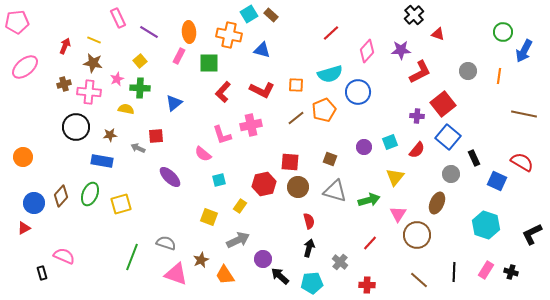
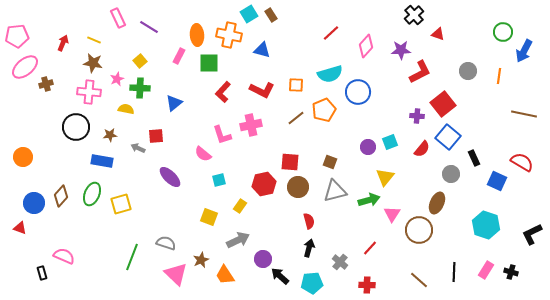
brown rectangle at (271, 15): rotated 16 degrees clockwise
pink pentagon at (17, 22): moved 14 px down
purple line at (149, 32): moved 5 px up
orange ellipse at (189, 32): moved 8 px right, 3 px down
red arrow at (65, 46): moved 2 px left, 3 px up
pink diamond at (367, 51): moved 1 px left, 5 px up
brown cross at (64, 84): moved 18 px left
purple circle at (364, 147): moved 4 px right
red semicircle at (417, 150): moved 5 px right, 1 px up
brown square at (330, 159): moved 3 px down
yellow triangle at (395, 177): moved 10 px left
gray triangle at (335, 191): rotated 30 degrees counterclockwise
green ellipse at (90, 194): moved 2 px right
pink triangle at (398, 214): moved 6 px left
red triangle at (24, 228): moved 4 px left; rotated 48 degrees clockwise
brown circle at (417, 235): moved 2 px right, 5 px up
red line at (370, 243): moved 5 px down
pink triangle at (176, 274): rotated 25 degrees clockwise
